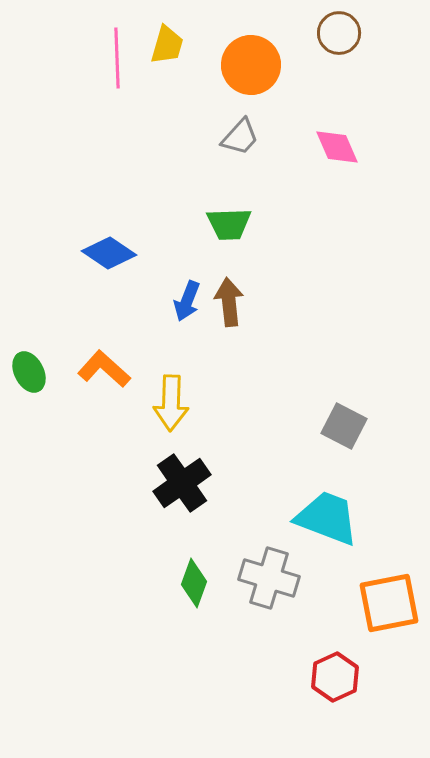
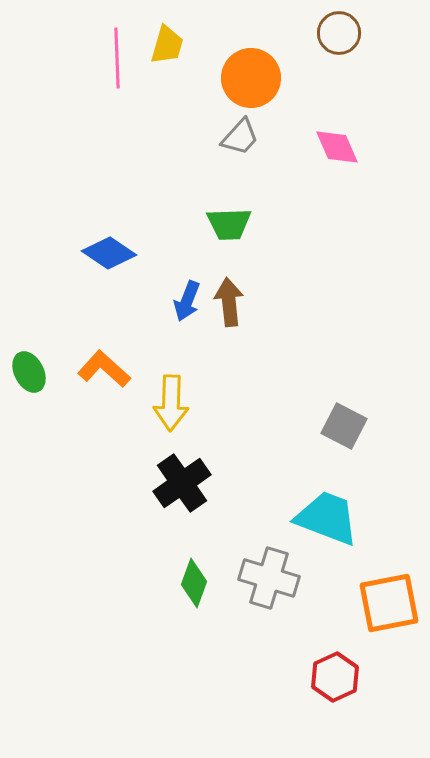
orange circle: moved 13 px down
